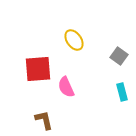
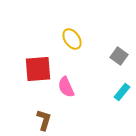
yellow ellipse: moved 2 px left, 1 px up
cyan rectangle: rotated 54 degrees clockwise
brown L-shape: rotated 30 degrees clockwise
